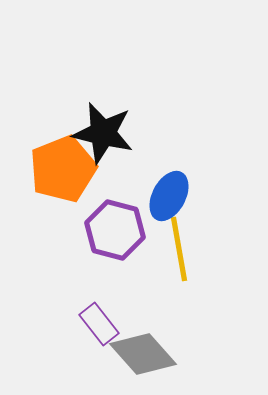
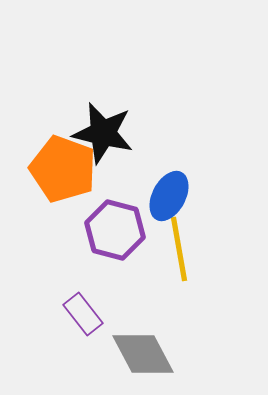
orange pentagon: rotated 30 degrees counterclockwise
purple rectangle: moved 16 px left, 10 px up
gray diamond: rotated 14 degrees clockwise
